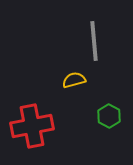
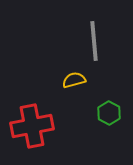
green hexagon: moved 3 px up
